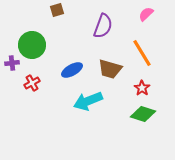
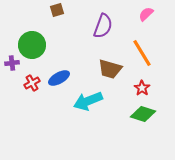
blue ellipse: moved 13 px left, 8 px down
